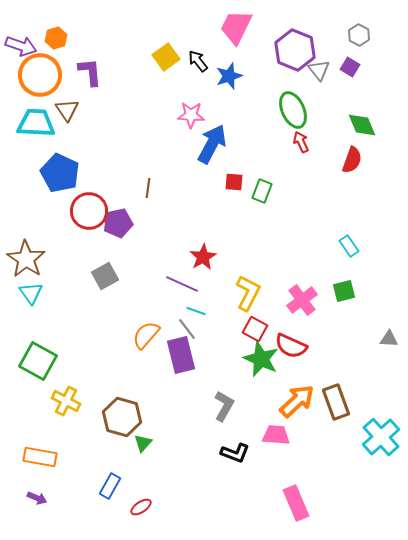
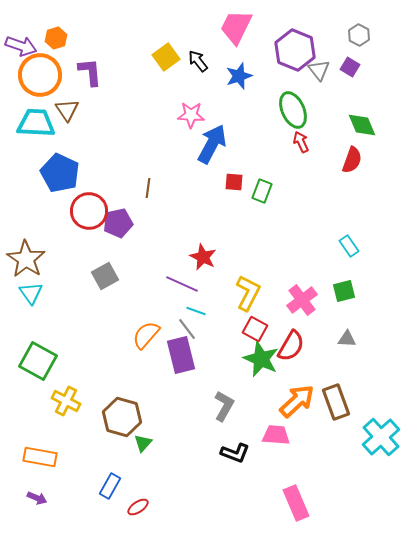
blue star at (229, 76): moved 10 px right
red star at (203, 257): rotated 16 degrees counterclockwise
gray triangle at (389, 339): moved 42 px left
red semicircle at (291, 346): rotated 84 degrees counterclockwise
red ellipse at (141, 507): moved 3 px left
